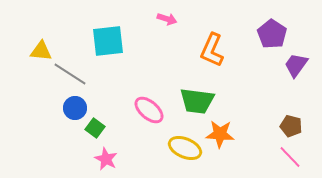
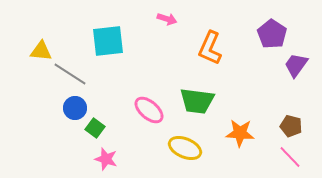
orange L-shape: moved 2 px left, 2 px up
orange star: moved 20 px right, 1 px up
pink star: rotated 10 degrees counterclockwise
